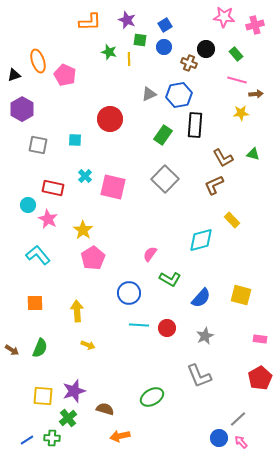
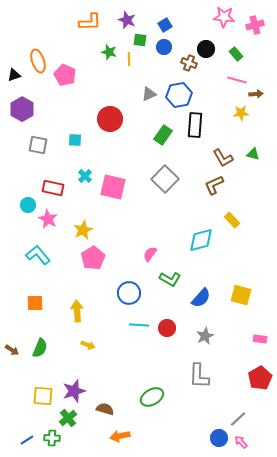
yellow star at (83, 230): rotated 12 degrees clockwise
gray L-shape at (199, 376): rotated 24 degrees clockwise
